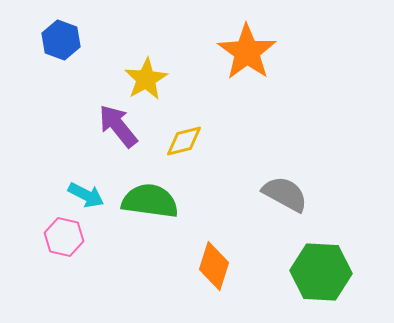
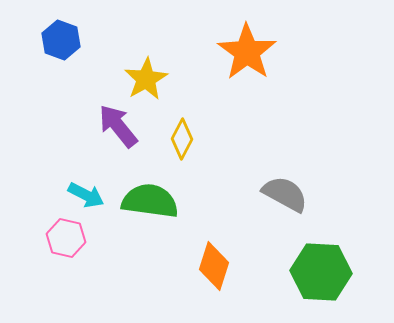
yellow diamond: moved 2 px left, 2 px up; rotated 48 degrees counterclockwise
pink hexagon: moved 2 px right, 1 px down
